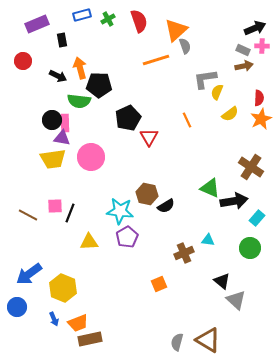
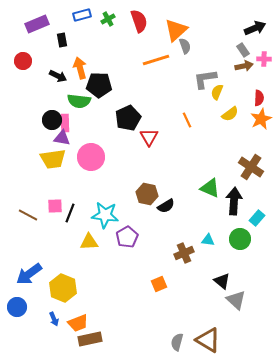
pink cross at (262, 46): moved 2 px right, 13 px down
gray rectangle at (243, 50): rotated 32 degrees clockwise
black arrow at (234, 201): rotated 76 degrees counterclockwise
cyan star at (120, 211): moved 15 px left, 4 px down
green circle at (250, 248): moved 10 px left, 9 px up
